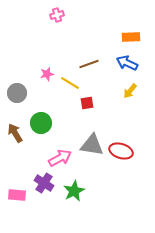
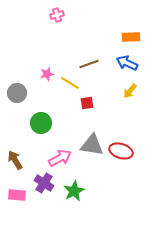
brown arrow: moved 27 px down
